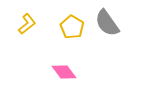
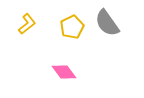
yellow pentagon: rotated 15 degrees clockwise
